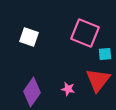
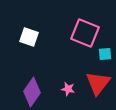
red triangle: moved 3 px down
